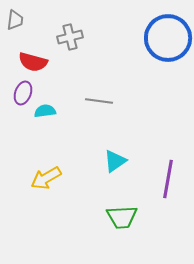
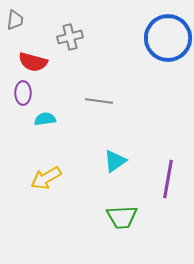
purple ellipse: rotated 20 degrees counterclockwise
cyan semicircle: moved 8 px down
